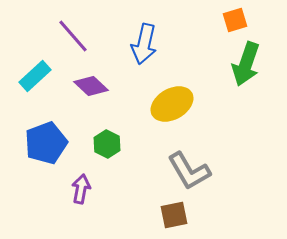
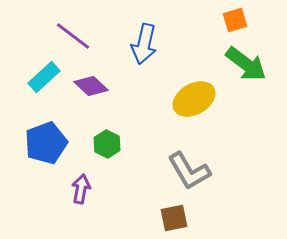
purple line: rotated 12 degrees counterclockwise
green arrow: rotated 72 degrees counterclockwise
cyan rectangle: moved 9 px right, 1 px down
yellow ellipse: moved 22 px right, 5 px up
brown square: moved 3 px down
